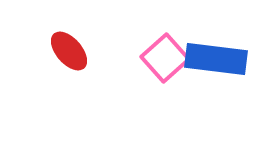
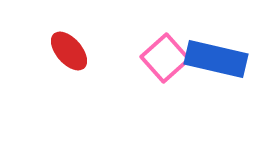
blue rectangle: rotated 6 degrees clockwise
